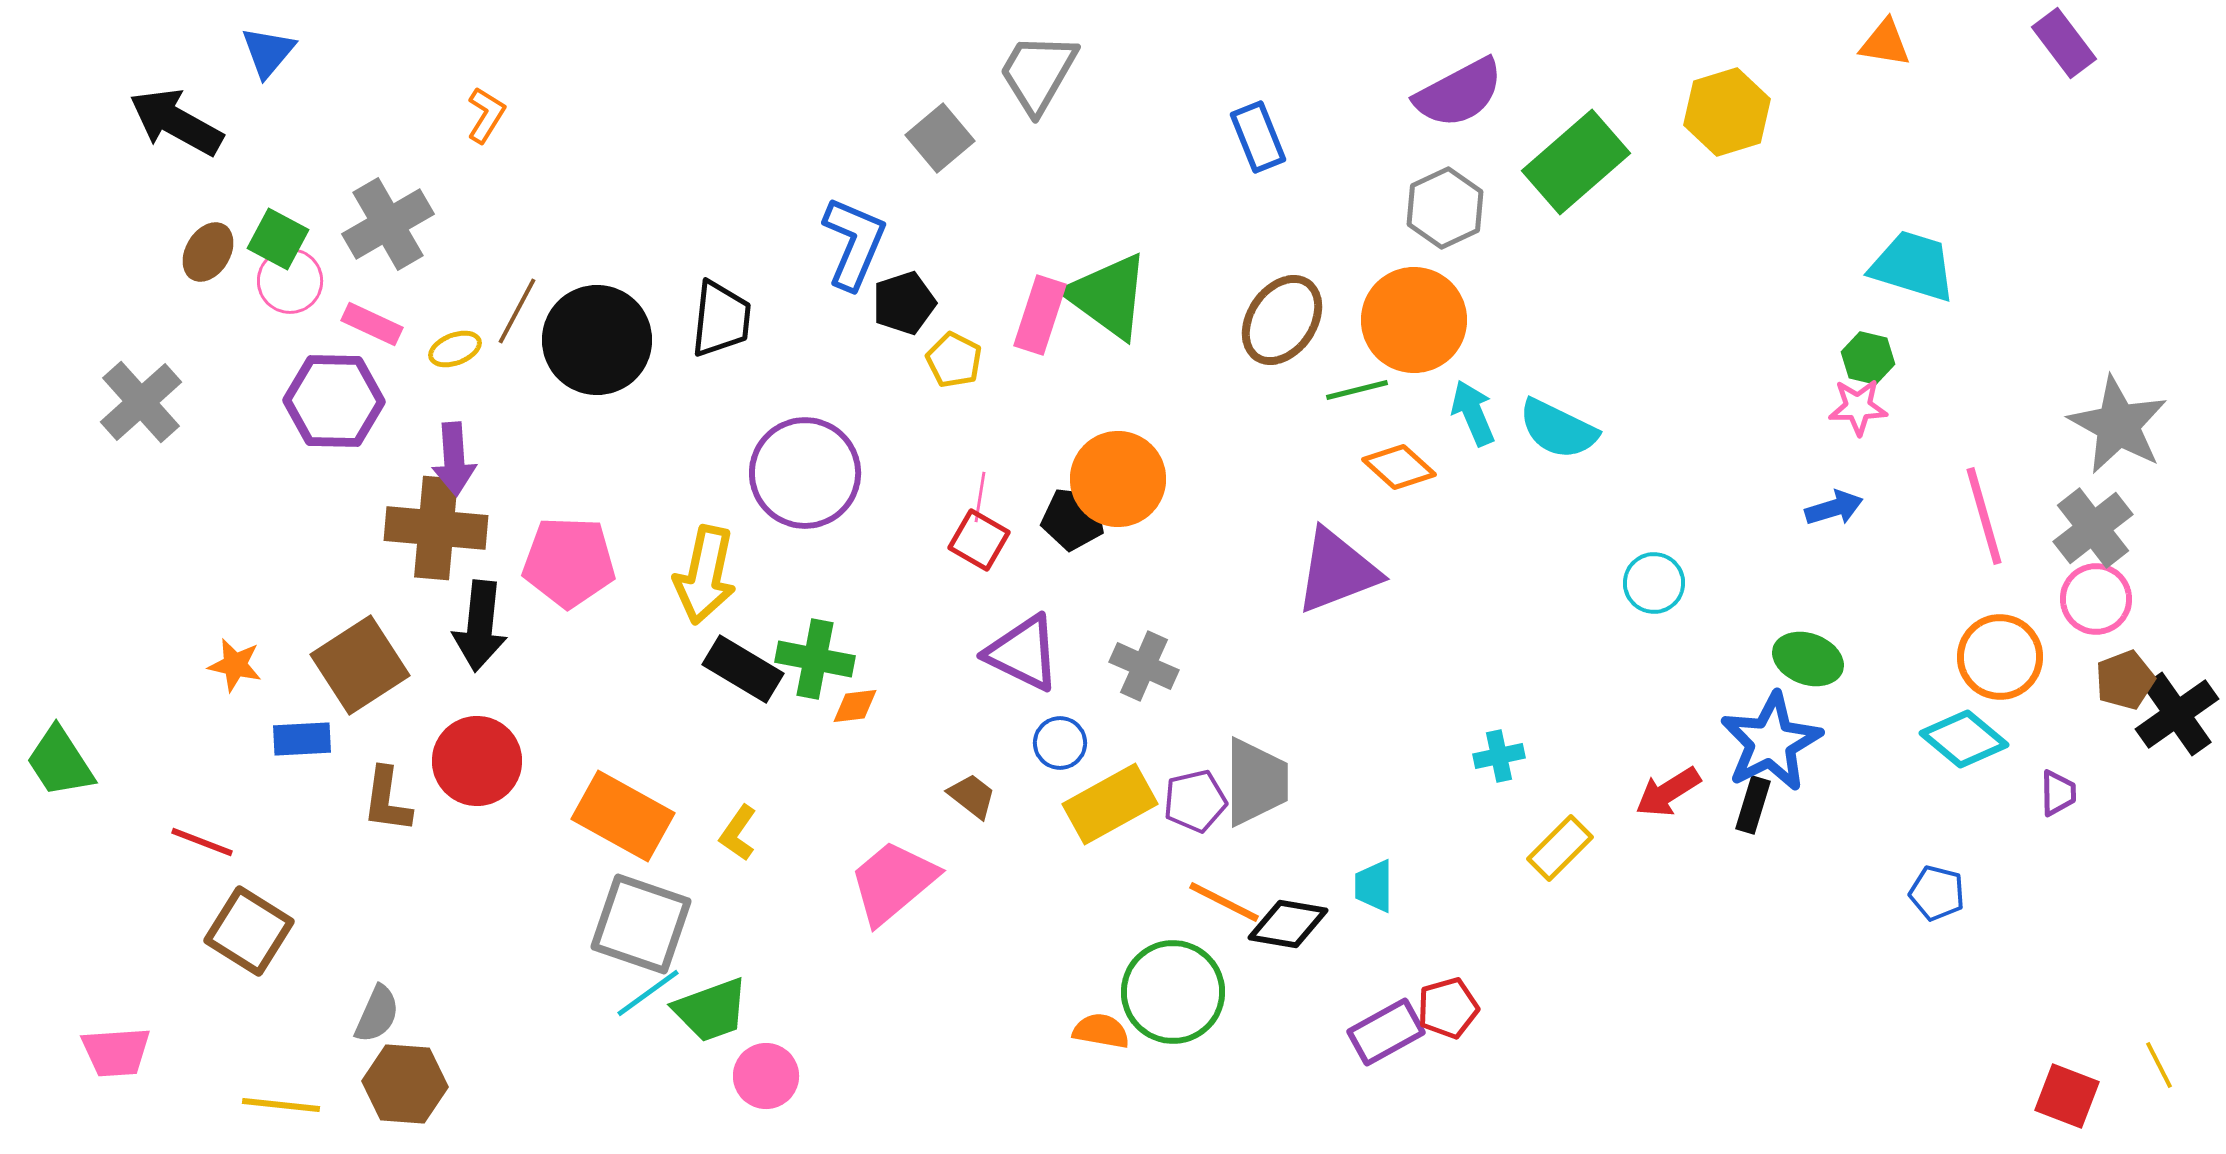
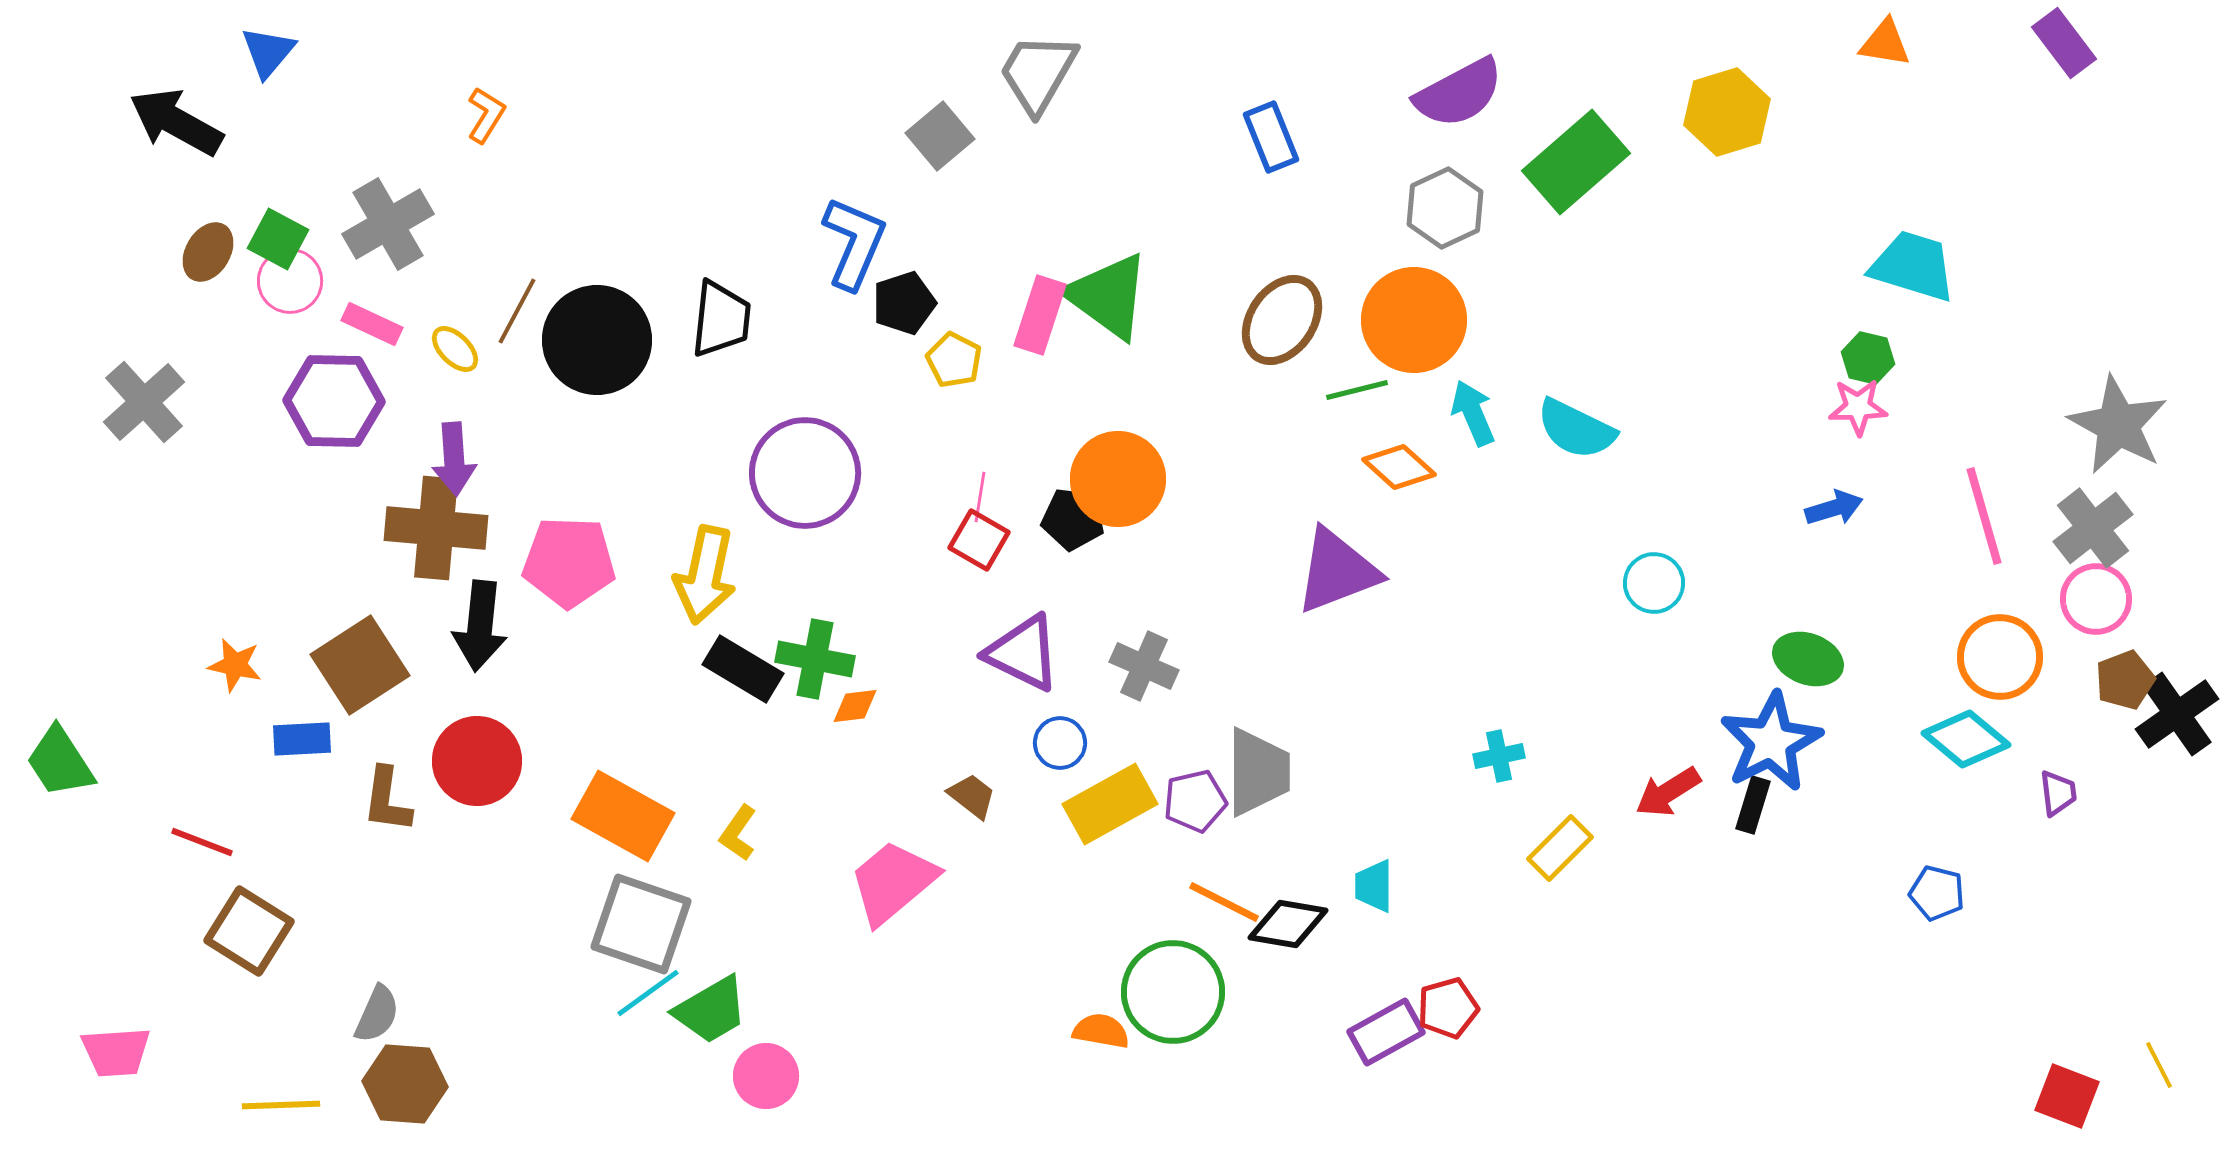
blue rectangle at (1258, 137): moved 13 px right
gray square at (940, 138): moved 2 px up
yellow ellipse at (455, 349): rotated 66 degrees clockwise
gray cross at (141, 402): moved 3 px right
cyan semicircle at (1558, 429): moved 18 px right
cyan diamond at (1964, 739): moved 2 px right
gray trapezoid at (1256, 782): moved 2 px right, 10 px up
purple trapezoid at (2058, 793): rotated 6 degrees counterclockwise
green trapezoid at (711, 1010): rotated 10 degrees counterclockwise
yellow line at (281, 1105): rotated 8 degrees counterclockwise
